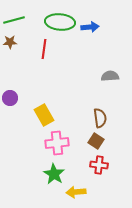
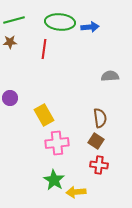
green star: moved 6 px down
